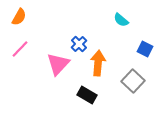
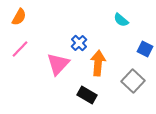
blue cross: moved 1 px up
